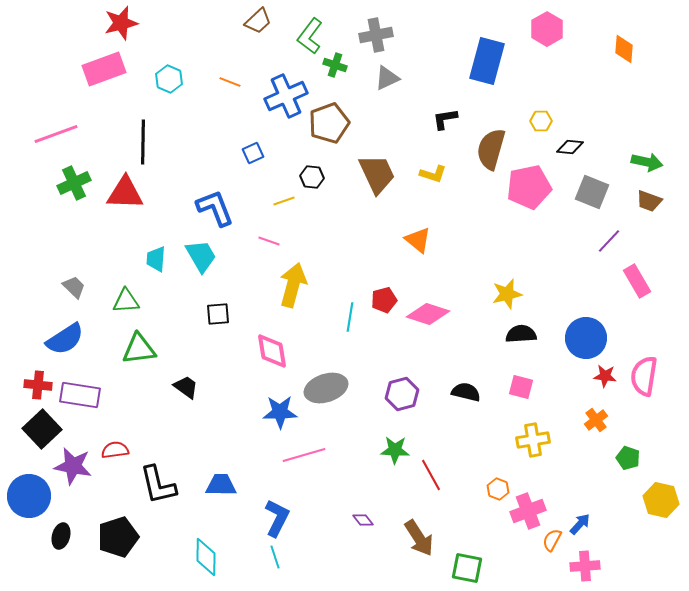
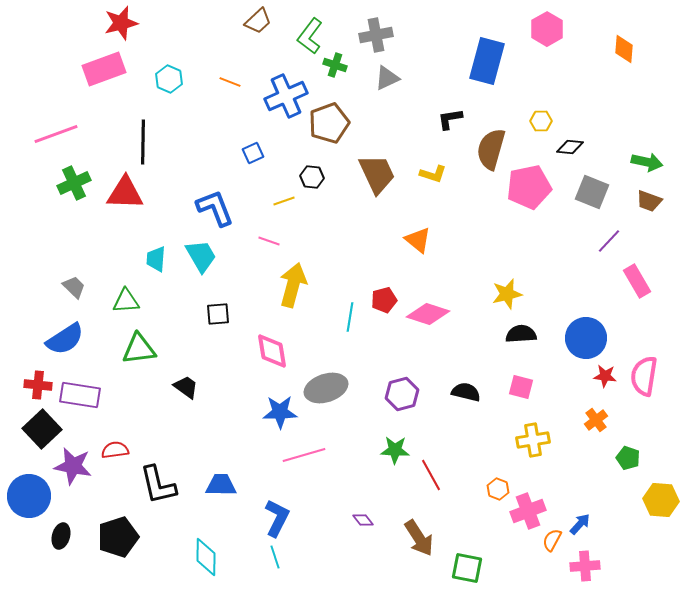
black L-shape at (445, 119): moved 5 px right
yellow hexagon at (661, 500): rotated 8 degrees counterclockwise
